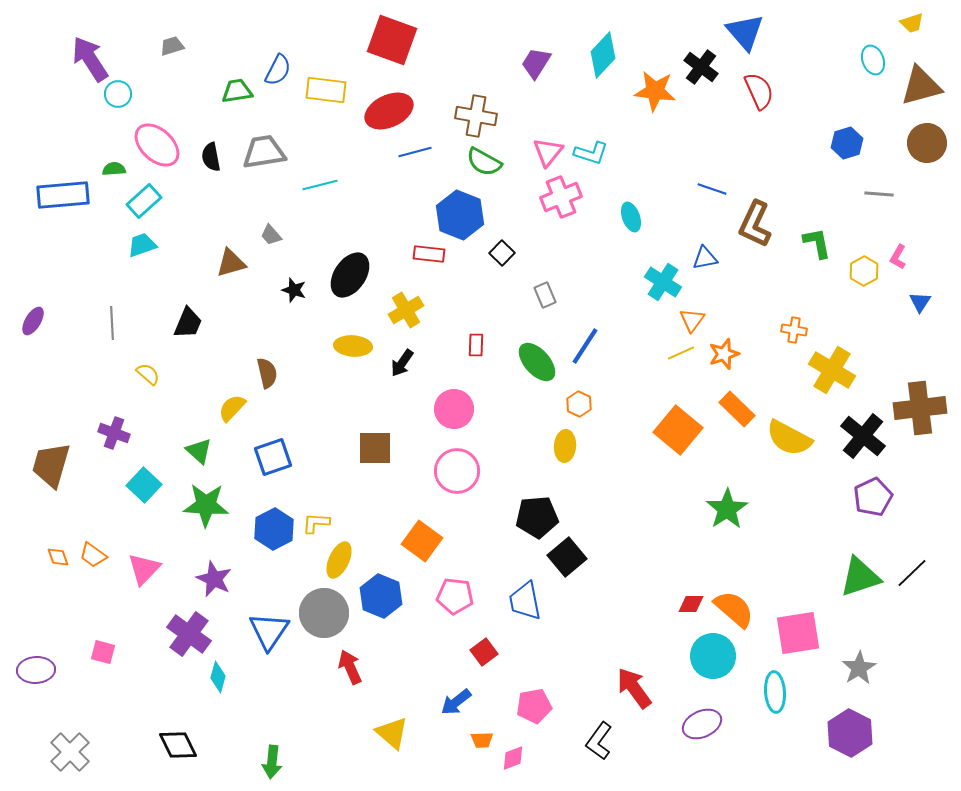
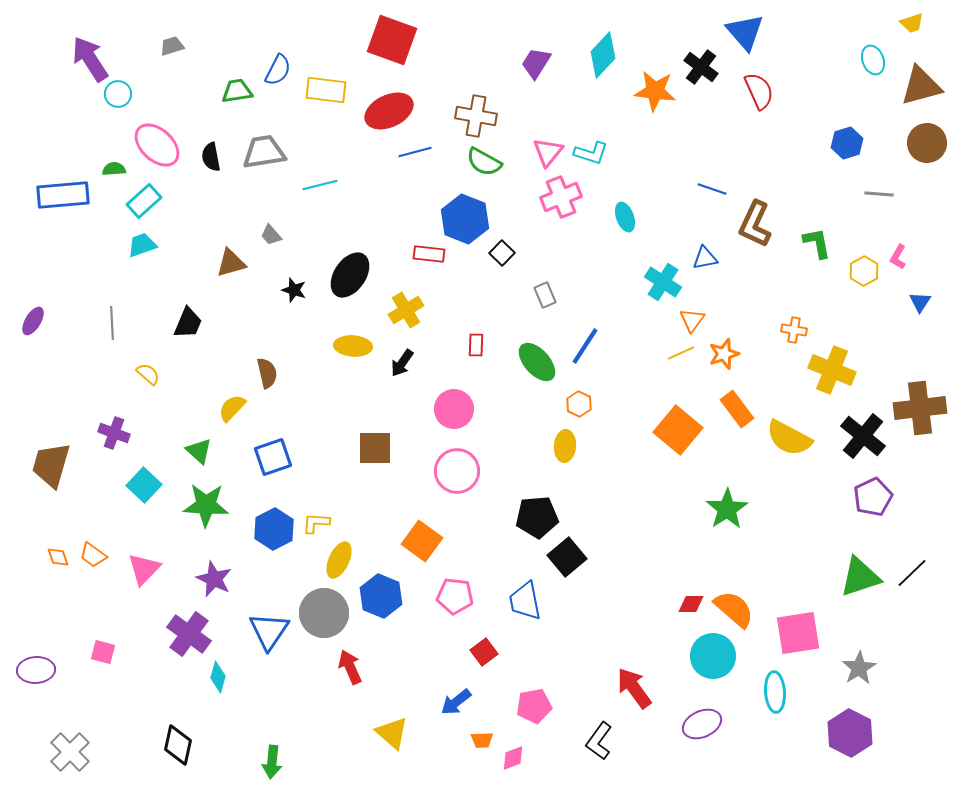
blue hexagon at (460, 215): moved 5 px right, 4 px down
cyan ellipse at (631, 217): moved 6 px left
yellow cross at (832, 370): rotated 9 degrees counterclockwise
orange rectangle at (737, 409): rotated 9 degrees clockwise
black diamond at (178, 745): rotated 39 degrees clockwise
